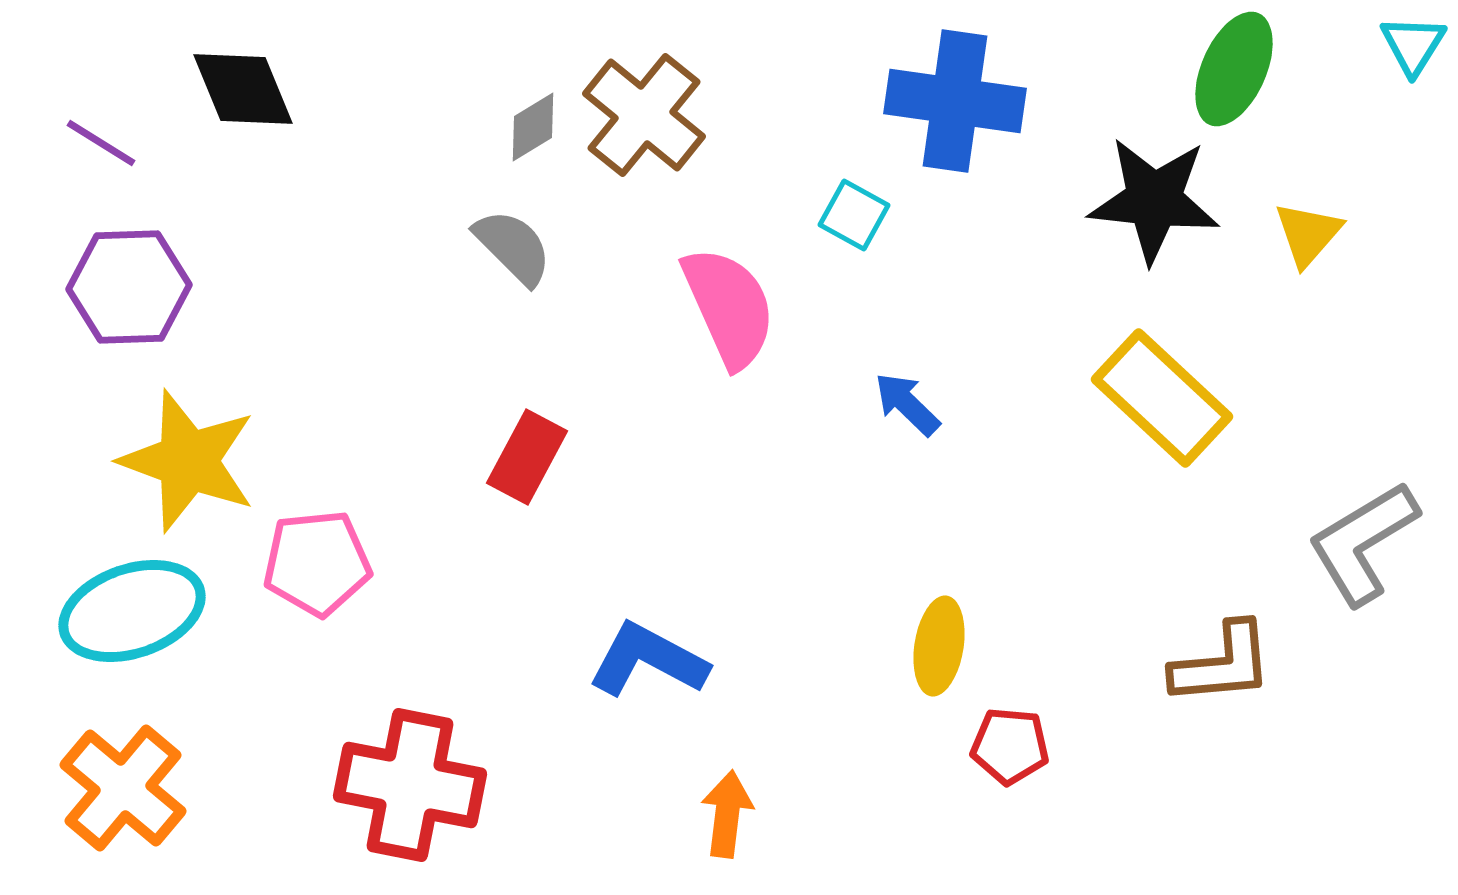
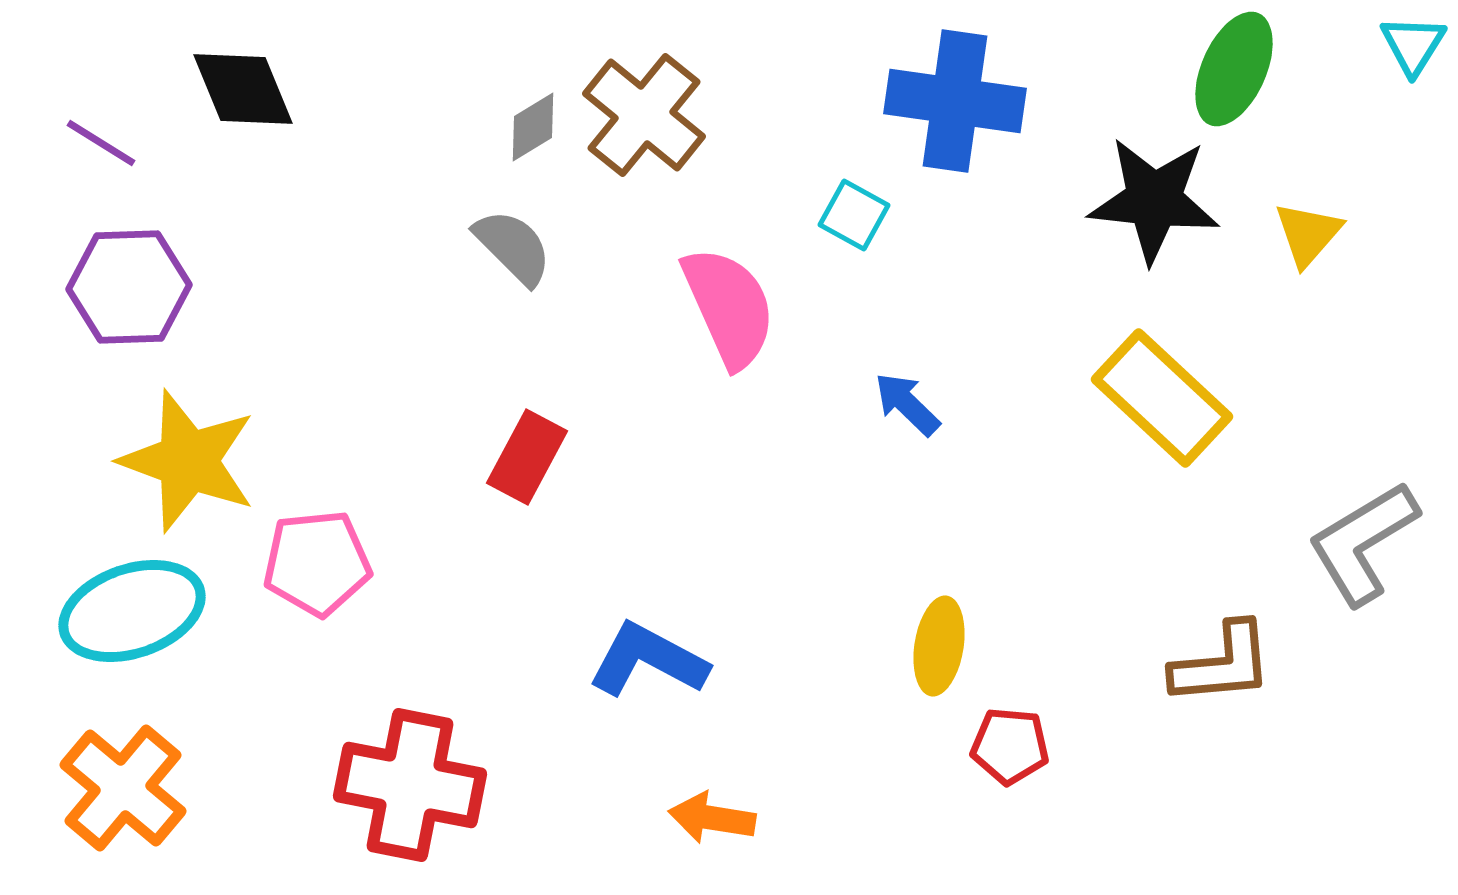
orange arrow: moved 15 px left, 4 px down; rotated 88 degrees counterclockwise
